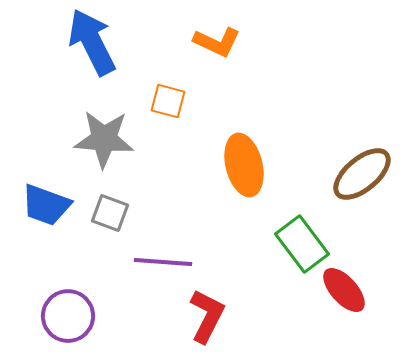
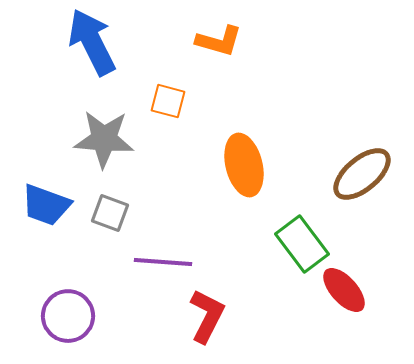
orange L-shape: moved 2 px right, 1 px up; rotated 9 degrees counterclockwise
